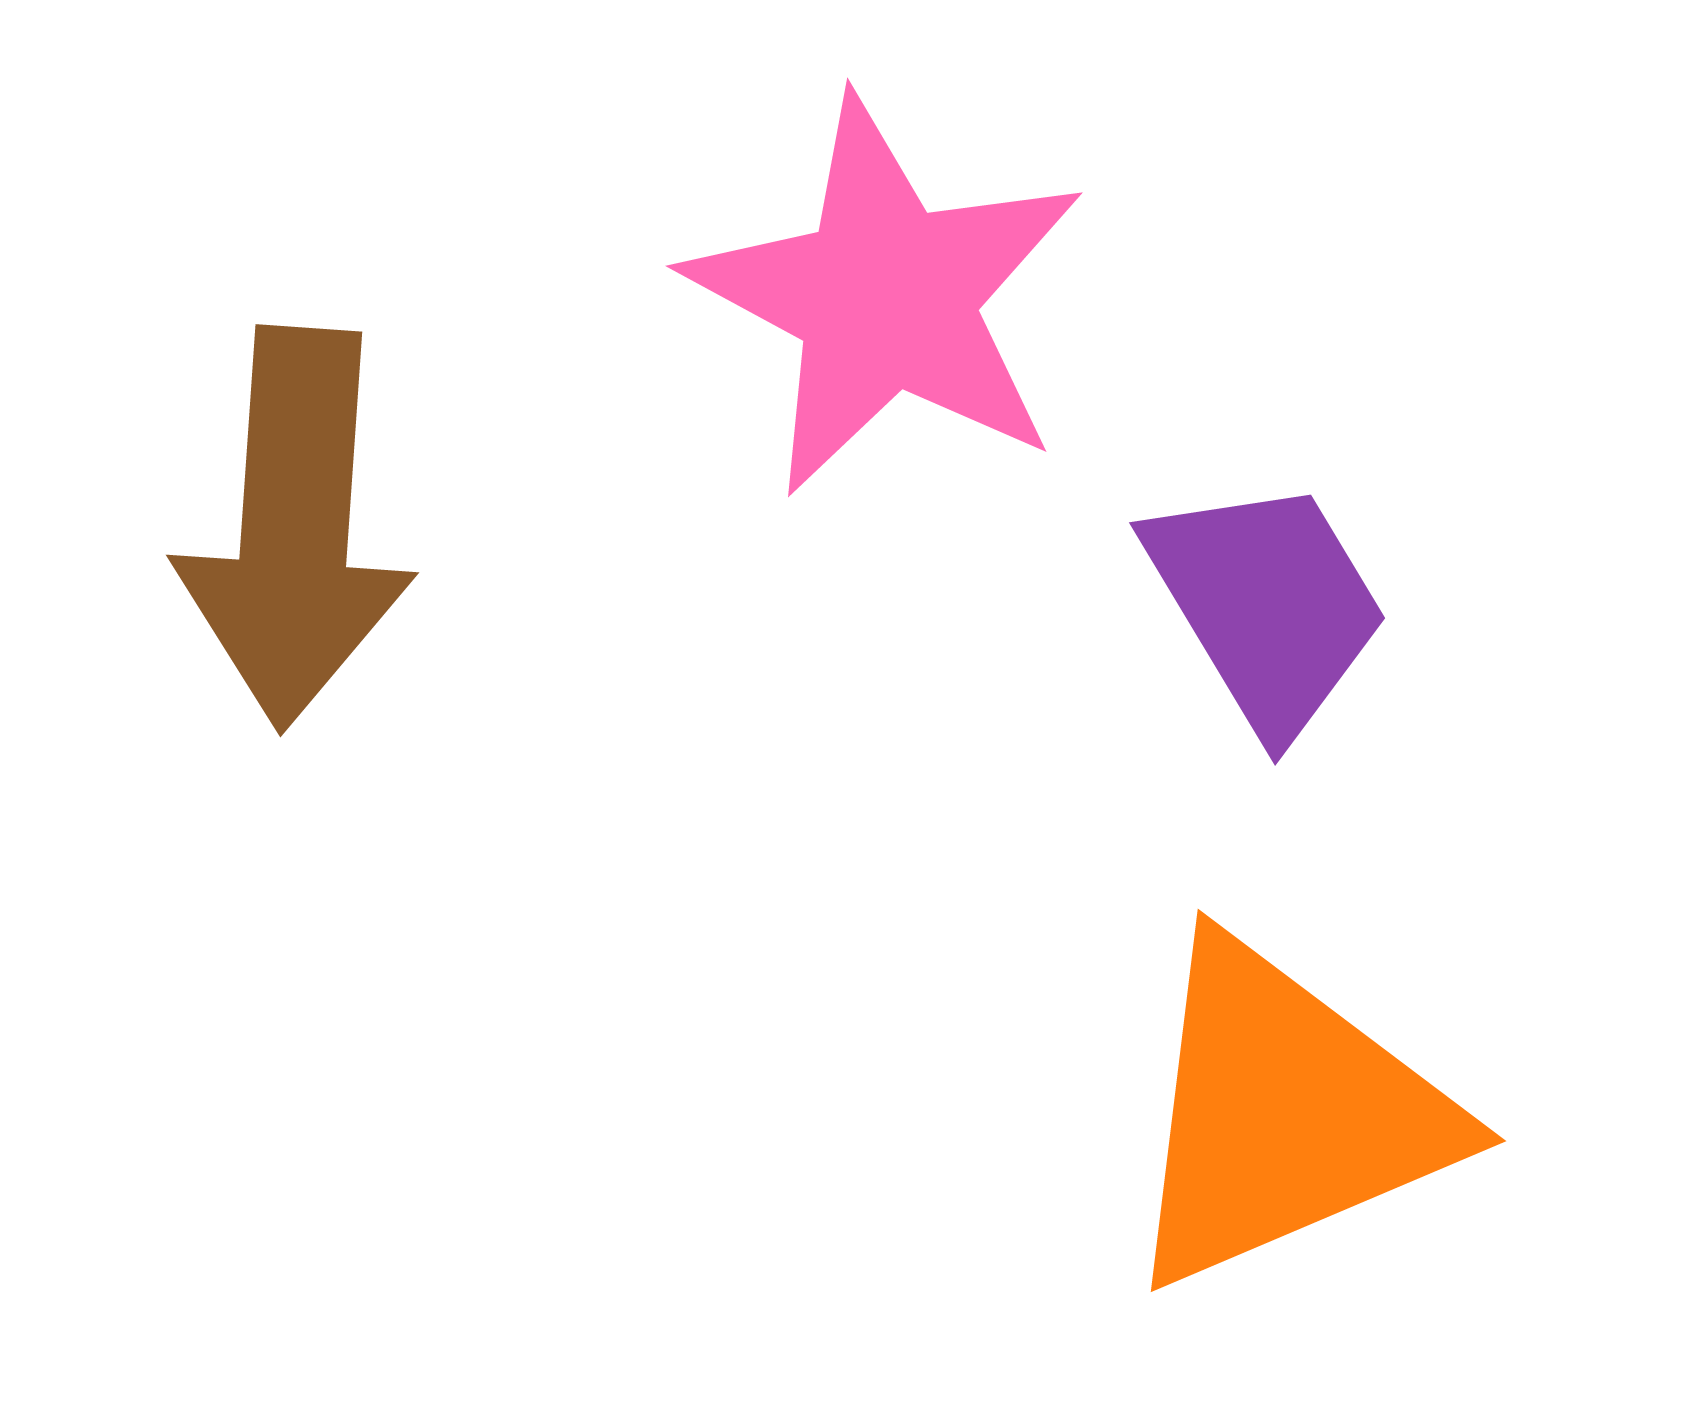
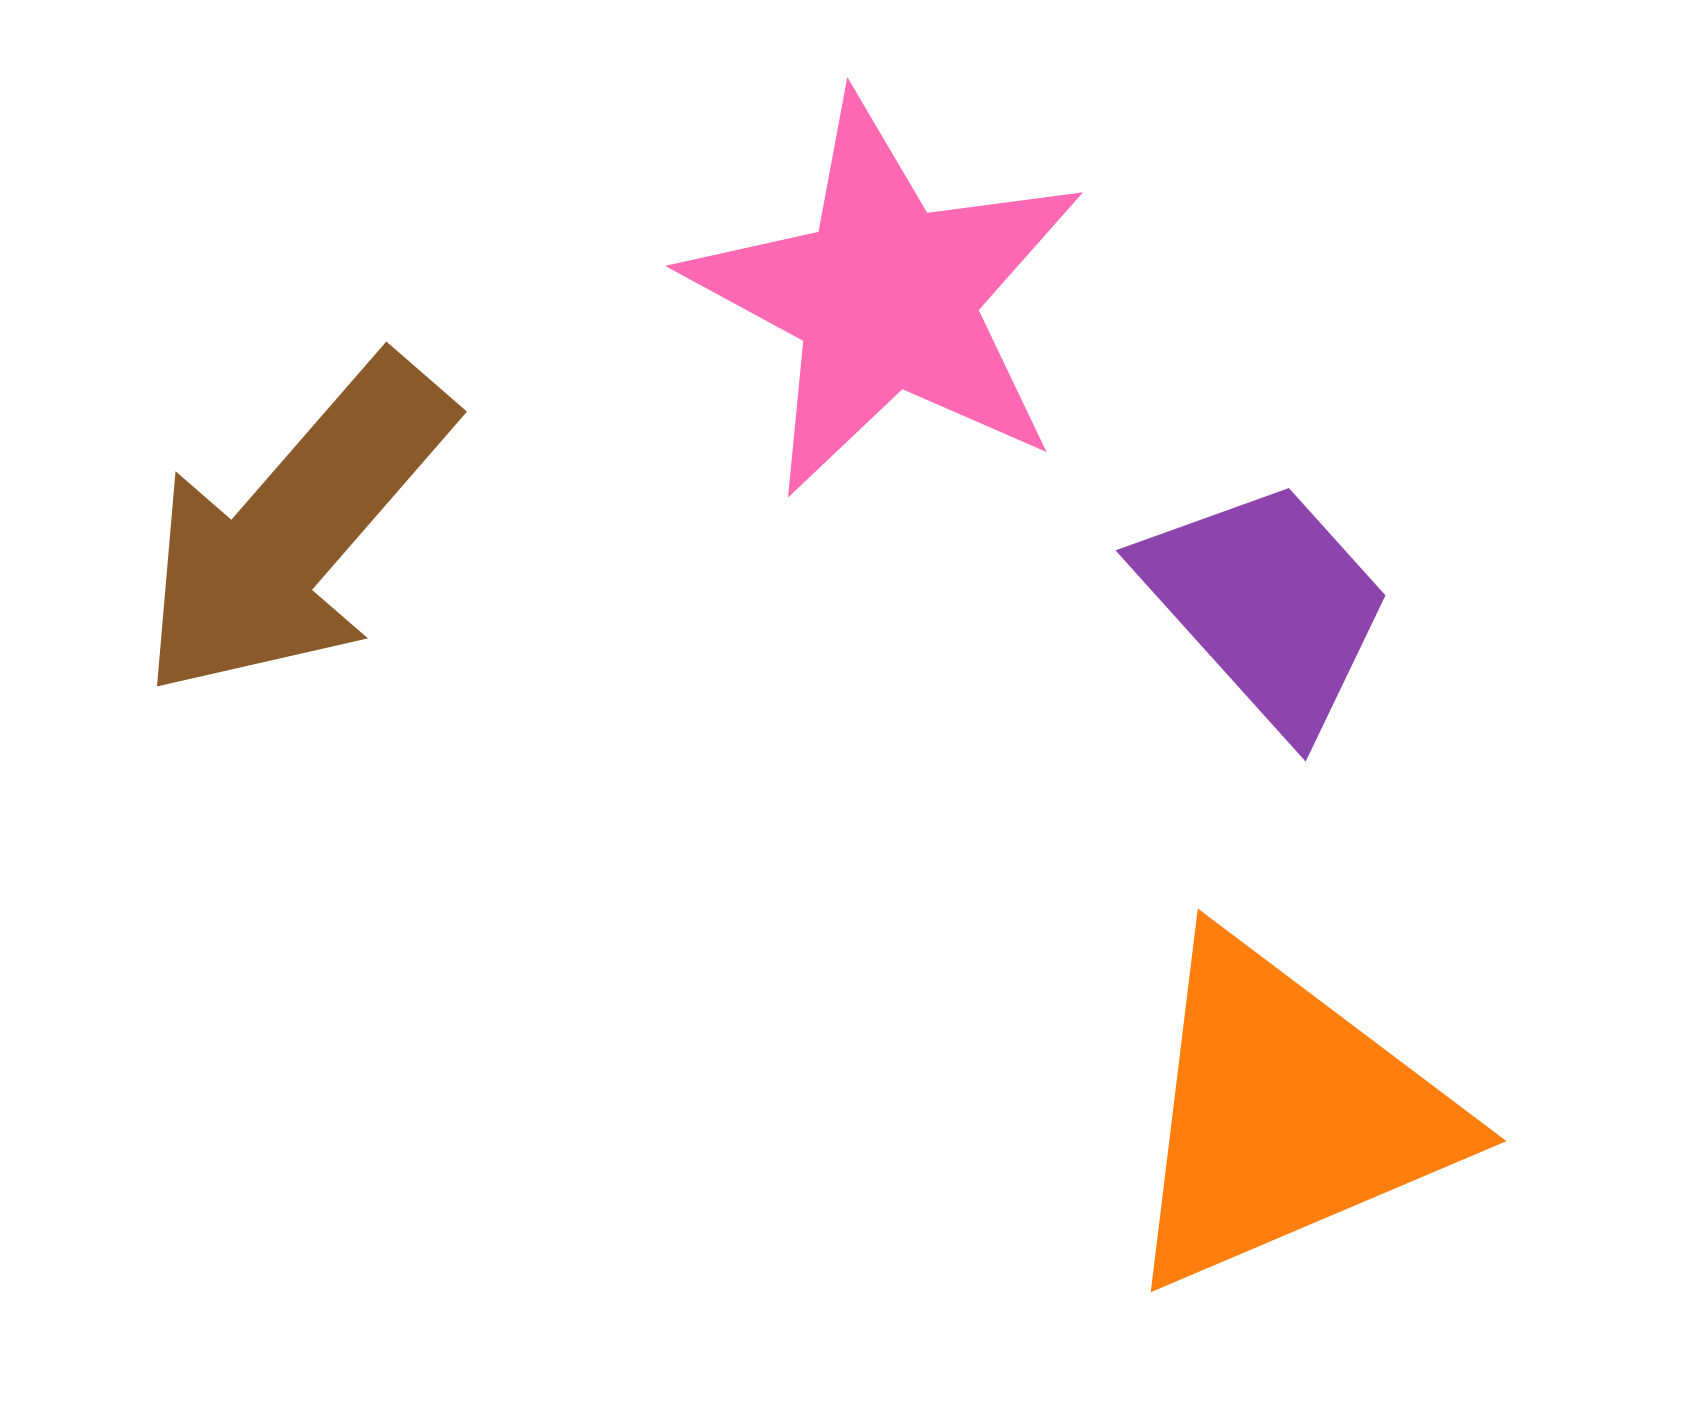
brown arrow: rotated 37 degrees clockwise
purple trapezoid: rotated 11 degrees counterclockwise
